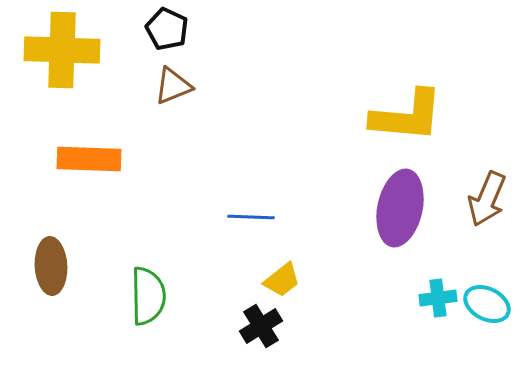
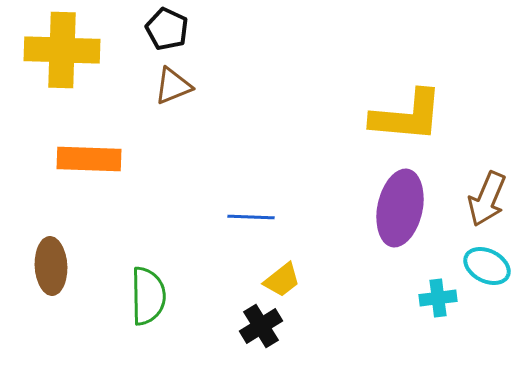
cyan ellipse: moved 38 px up
